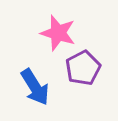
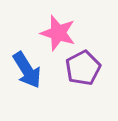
blue arrow: moved 8 px left, 17 px up
